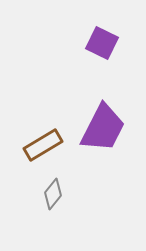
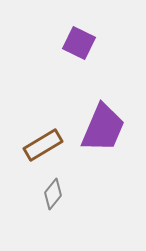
purple square: moved 23 px left
purple trapezoid: rotated 4 degrees counterclockwise
